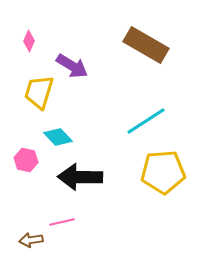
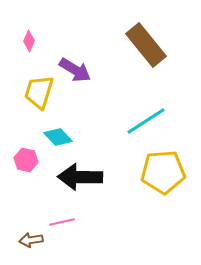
brown rectangle: rotated 21 degrees clockwise
purple arrow: moved 3 px right, 4 px down
